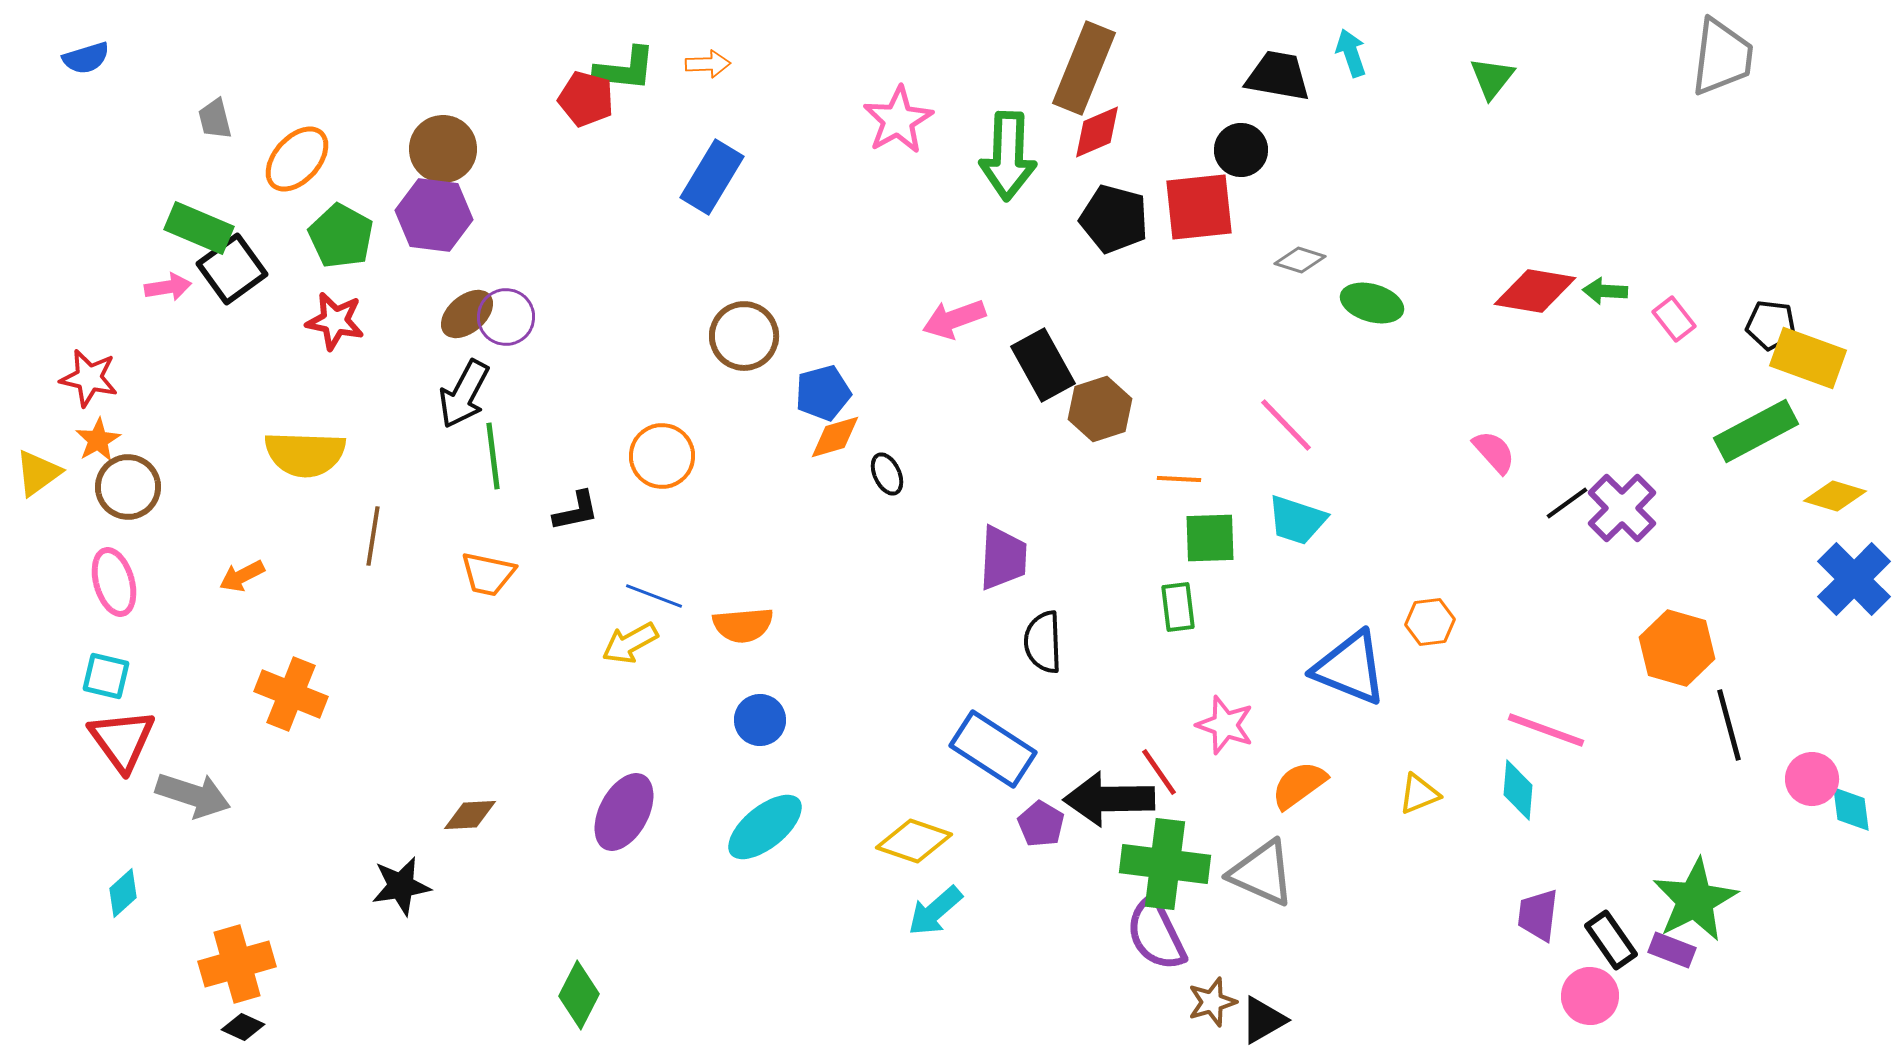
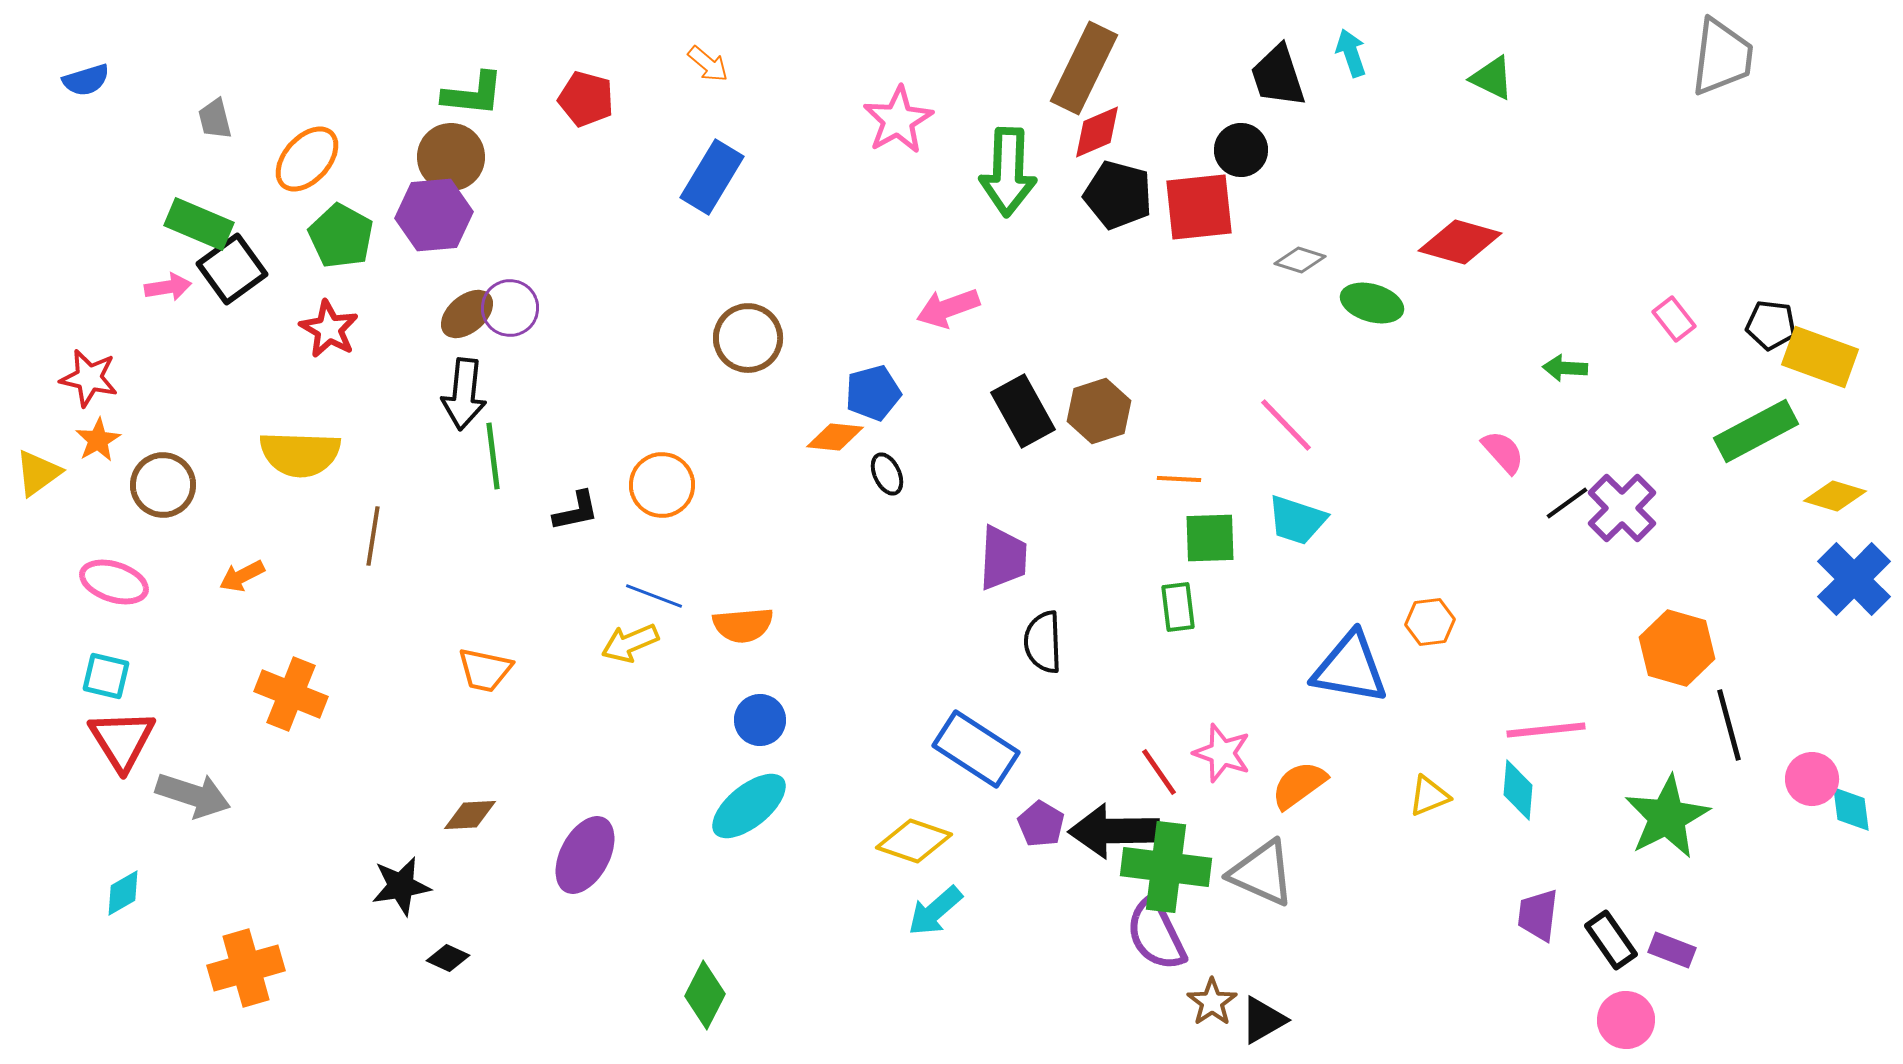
blue semicircle at (86, 58): moved 22 px down
orange arrow at (708, 64): rotated 42 degrees clockwise
brown rectangle at (1084, 68): rotated 4 degrees clockwise
green L-shape at (625, 69): moved 152 px left, 25 px down
black trapezoid at (1278, 76): rotated 118 degrees counterclockwise
green triangle at (1492, 78): rotated 42 degrees counterclockwise
brown circle at (443, 149): moved 8 px right, 8 px down
green arrow at (1008, 156): moved 16 px down
orange ellipse at (297, 159): moved 10 px right
purple hexagon at (434, 215): rotated 12 degrees counterclockwise
black pentagon at (1114, 219): moved 4 px right, 24 px up
green rectangle at (199, 228): moved 4 px up
red diamond at (1535, 291): moved 75 px left, 49 px up; rotated 6 degrees clockwise
green arrow at (1605, 291): moved 40 px left, 77 px down
purple circle at (506, 317): moved 4 px right, 9 px up
pink arrow at (954, 319): moved 6 px left, 11 px up
red star at (335, 321): moved 6 px left, 8 px down; rotated 18 degrees clockwise
brown circle at (744, 336): moved 4 px right, 2 px down
yellow rectangle at (1808, 358): moved 12 px right, 1 px up
black rectangle at (1043, 365): moved 20 px left, 46 px down
blue pentagon at (823, 393): moved 50 px right
black arrow at (464, 394): rotated 22 degrees counterclockwise
brown hexagon at (1100, 409): moved 1 px left, 2 px down
orange diamond at (835, 437): rotated 22 degrees clockwise
pink semicircle at (1494, 452): moved 9 px right
yellow semicircle at (305, 454): moved 5 px left
orange circle at (662, 456): moved 29 px down
brown circle at (128, 487): moved 35 px right, 2 px up
orange trapezoid at (488, 574): moved 3 px left, 96 px down
pink ellipse at (114, 582): rotated 56 degrees counterclockwise
yellow arrow at (630, 643): rotated 6 degrees clockwise
blue triangle at (1350, 668): rotated 12 degrees counterclockwise
pink star at (1225, 725): moved 3 px left, 28 px down
pink line at (1546, 730): rotated 26 degrees counterclockwise
red triangle at (122, 740): rotated 4 degrees clockwise
blue rectangle at (993, 749): moved 17 px left
yellow triangle at (1419, 794): moved 10 px right, 2 px down
black arrow at (1109, 799): moved 5 px right, 32 px down
purple ellipse at (624, 812): moved 39 px left, 43 px down
cyan ellipse at (765, 827): moved 16 px left, 21 px up
green cross at (1165, 864): moved 1 px right, 3 px down
cyan diamond at (123, 893): rotated 12 degrees clockwise
green star at (1695, 900): moved 28 px left, 83 px up
orange cross at (237, 964): moved 9 px right, 4 px down
green diamond at (579, 995): moved 126 px right
pink circle at (1590, 996): moved 36 px right, 24 px down
brown star at (1212, 1002): rotated 18 degrees counterclockwise
black diamond at (243, 1027): moved 205 px right, 69 px up
